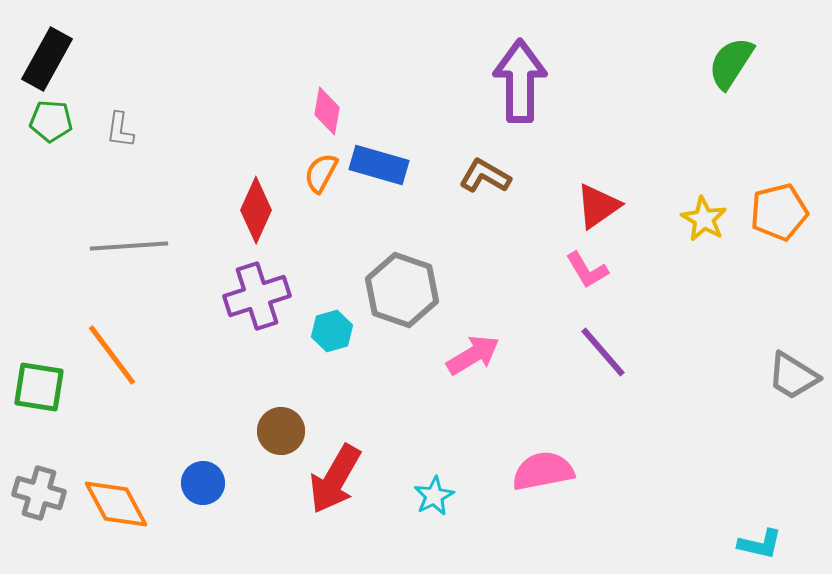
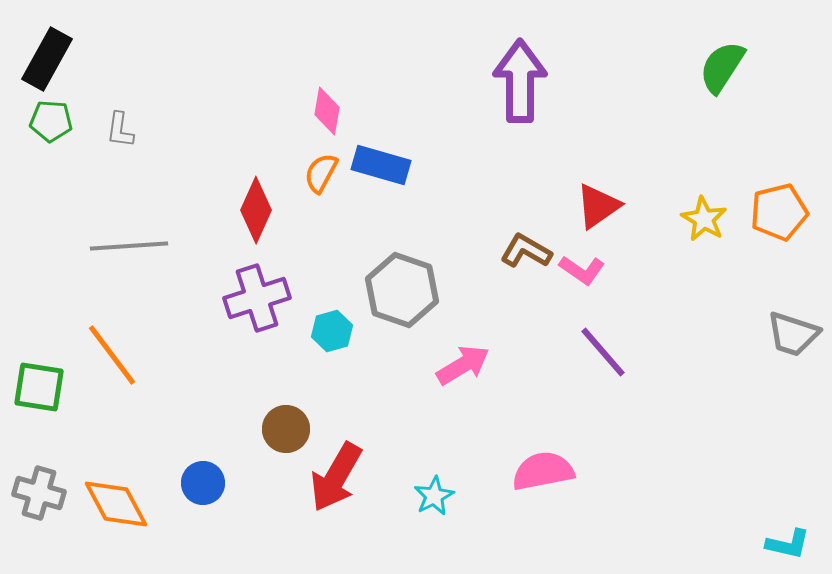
green semicircle: moved 9 px left, 4 px down
blue rectangle: moved 2 px right
brown L-shape: moved 41 px right, 75 px down
pink L-shape: moved 5 px left; rotated 24 degrees counterclockwise
purple cross: moved 2 px down
pink arrow: moved 10 px left, 10 px down
gray trapezoid: moved 42 px up; rotated 14 degrees counterclockwise
brown circle: moved 5 px right, 2 px up
red arrow: moved 1 px right, 2 px up
cyan L-shape: moved 28 px right
